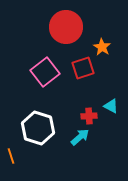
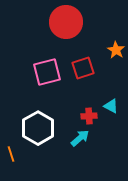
red circle: moved 5 px up
orange star: moved 14 px right, 3 px down
pink square: moved 2 px right; rotated 24 degrees clockwise
white hexagon: rotated 12 degrees clockwise
cyan arrow: moved 1 px down
orange line: moved 2 px up
